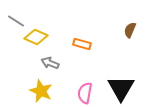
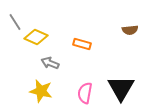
gray line: moved 1 px left, 1 px down; rotated 24 degrees clockwise
brown semicircle: rotated 119 degrees counterclockwise
yellow star: rotated 10 degrees counterclockwise
